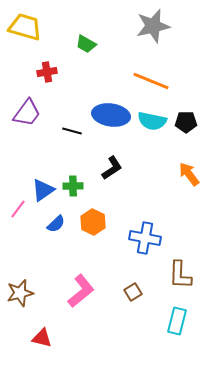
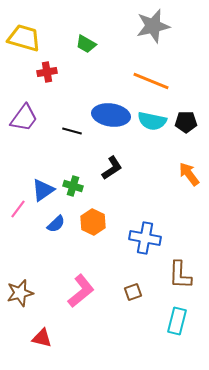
yellow trapezoid: moved 1 px left, 11 px down
purple trapezoid: moved 3 px left, 5 px down
green cross: rotated 18 degrees clockwise
brown square: rotated 12 degrees clockwise
